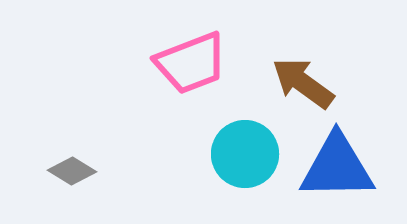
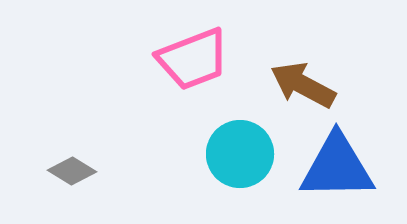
pink trapezoid: moved 2 px right, 4 px up
brown arrow: moved 2 px down; rotated 8 degrees counterclockwise
cyan circle: moved 5 px left
